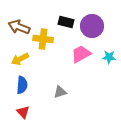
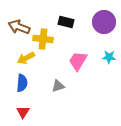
purple circle: moved 12 px right, 4 px up
pink trapezoid: moved 3 px left, 7 px down; rotated 30 degrees counterclockwise
yellow arrow: moved 6 px right, 1 px up
blue semicircle: moved 2 px up
gray triangle: moved 2 px left, 6 px up
red triangle: rotated 16 degrees clockwise
